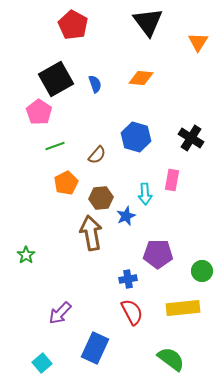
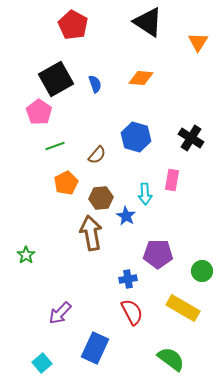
black triangle: rotated 20 degrees counterclockwise
blue star: rotated 18 degrees counterclockwise
yellow rectangle: rotated 36 degrees clockwise
